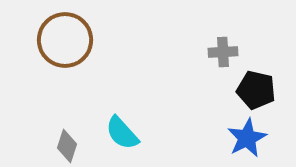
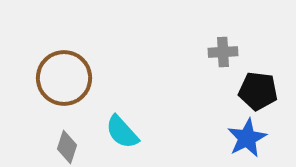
brown circle: moved 1 px left, 38 px down
black pentagon: moved 2 px right, 1 px down; rotated 6 degrees counterclockwise
cyan semicircle: moved 1 px up
gray diamond: moved 1 px down
